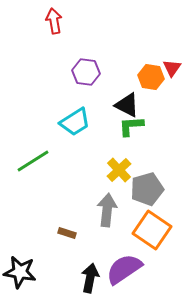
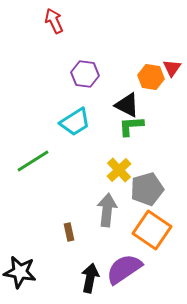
red arrow: rotated 15 degrees counterclockwise
purple hexagon: moved 1 px left, 2 px down
brown rectangle: moved 2 px right, 1 px up; rotated 60 degrees clockwise
